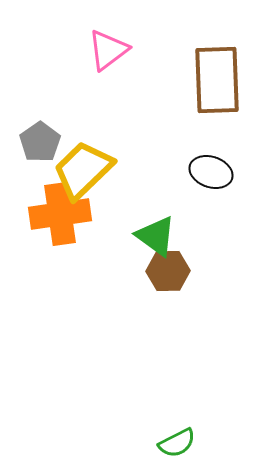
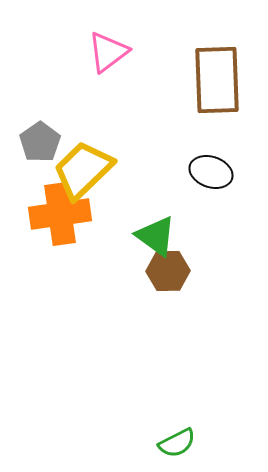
pink triangle: moved 2 px down
